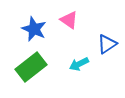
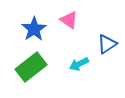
blue star: rotated 15 degrees clockwise
